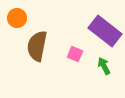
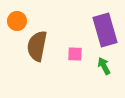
orange circle: moved 3 px down
purple rectangle: moved 1 px up; rotated 36 degrees clockwise
pink square: rotated 21 degrees counterclockwise
